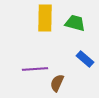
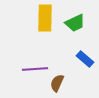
green trapezoid: rotated 140 degrees clockwise
